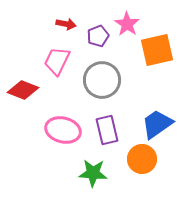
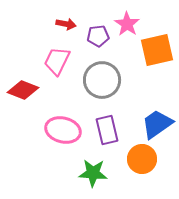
purple pentagon: rotated 15 degrees clockwise
